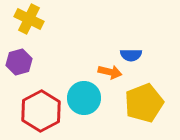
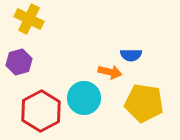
yellow pentagon: rotated 30 degrees clockwise
